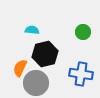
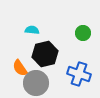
green circle: moved 1 px down
orange semicircle: rotated 60 degrees counterclockwise
blue cross: moved 2 px left; rotated 10 degrees clockwise
